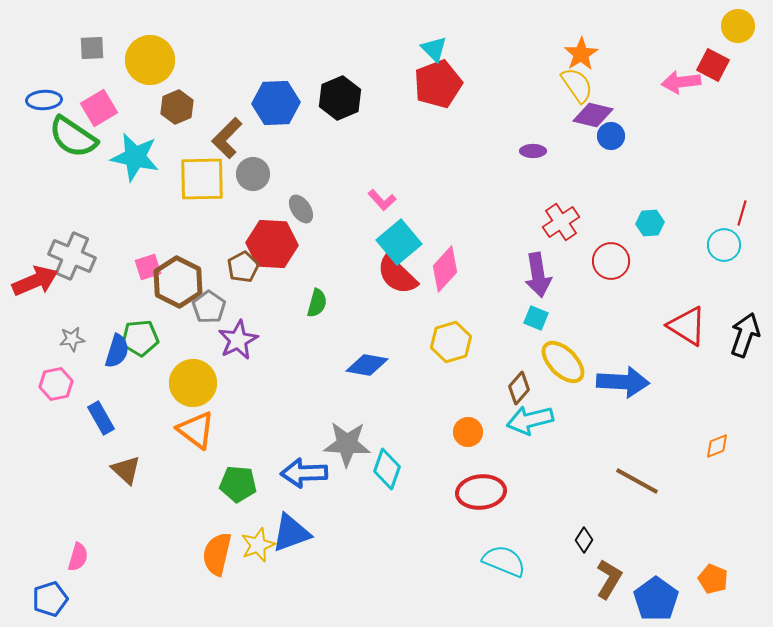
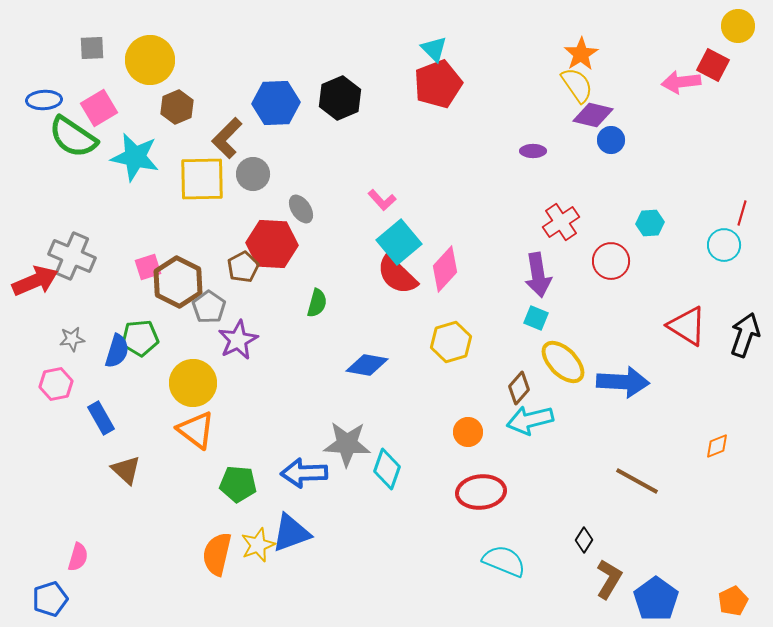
blue circle at (611, 136): moved 4 px down
orange pentagon at (713, 579): moved 20 px right, 22 px down; rotated 24 degrees clockwise
